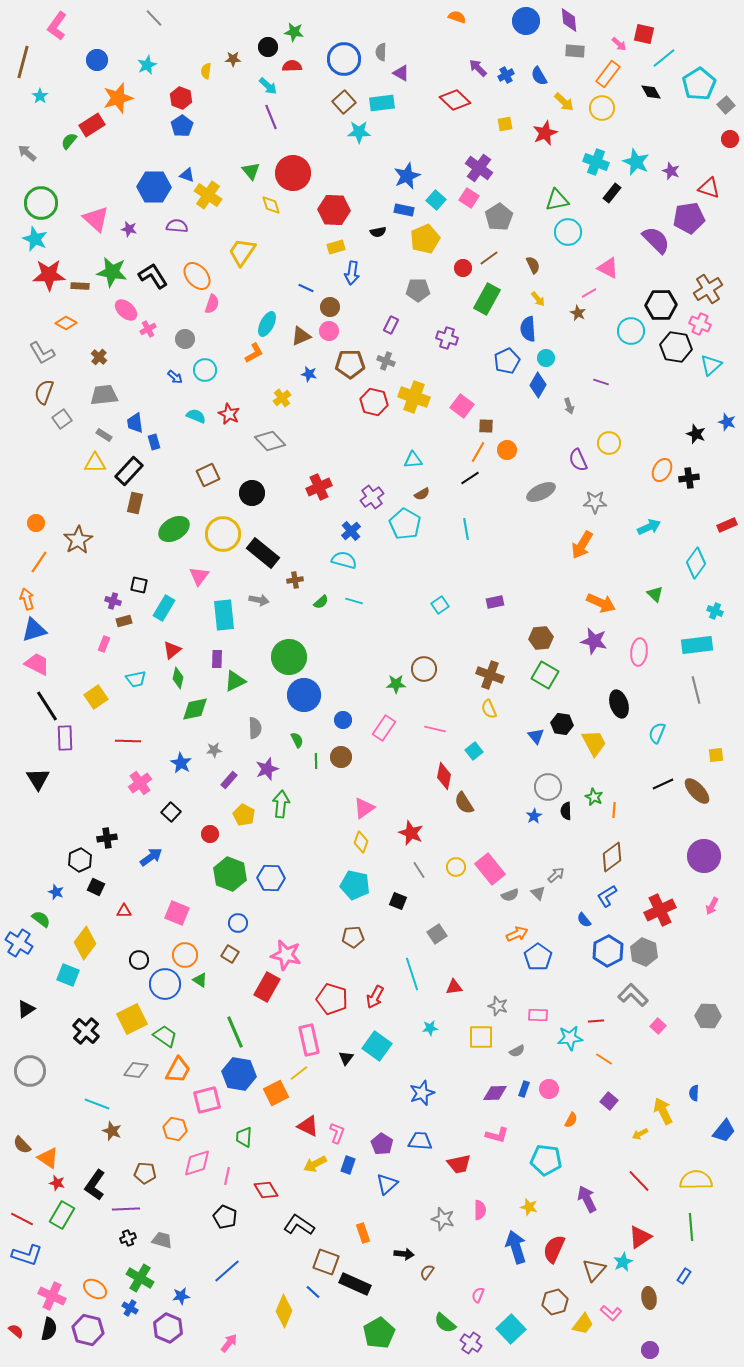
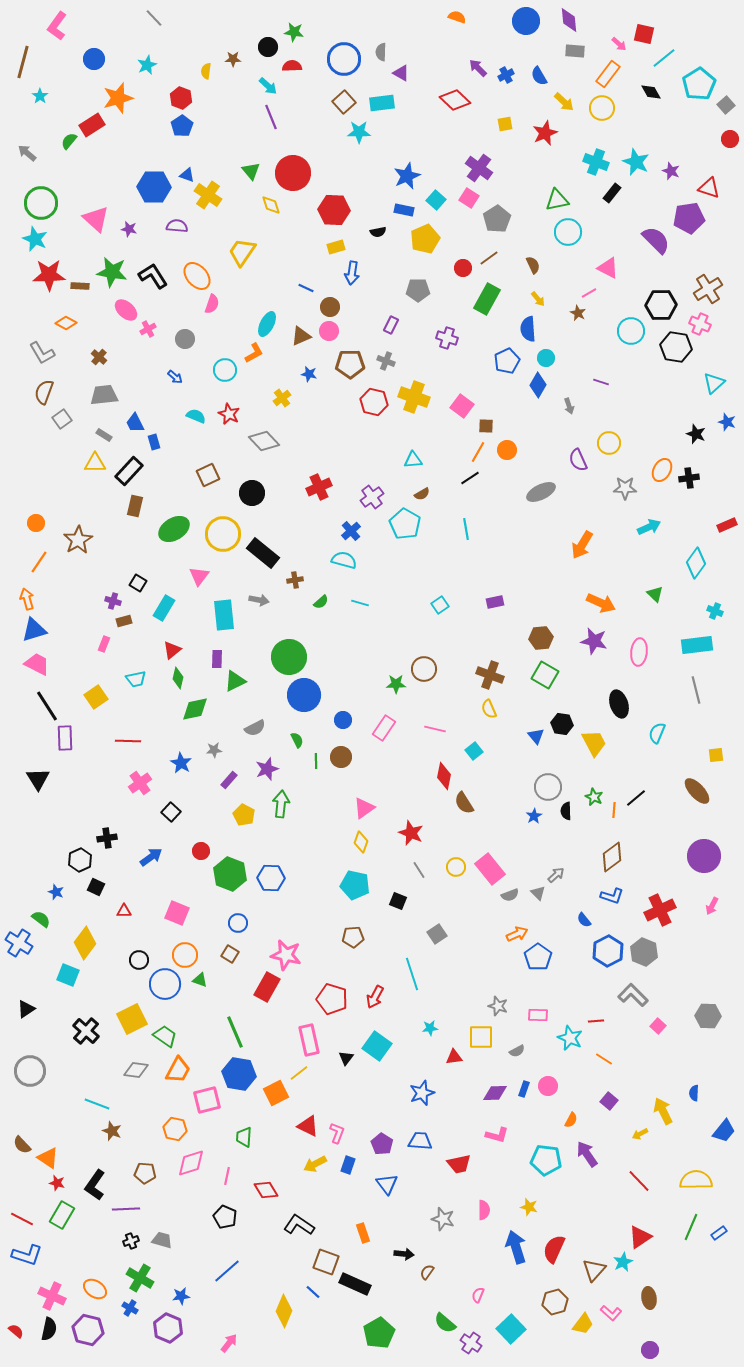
blue circle at (97, 60): moved 3 px left, 1 px up
gray pentagon at (499, 217): moved 2 px left, 2 px down
cyan triangle at (711, 365): moved 3 px right, 18 px down
cyan circle at (205, 370): moved 20 px right
blue trapezoid at (135, 423): rotated 20 degrees counterclockwise
gray diamond at (270, 441): moved 6 px left
gray star at (595, 502): moved 30 px right, 14 px up
brown rectangle at (135, 503): moved 3 px down
black square at (139, 585): moved 1 px left, 2 px up; rotated 18 degrees clockwise
cyan line at (354, 601): moved 6 px right, 2 px down
gray semicircle at (255, 728): rotated 65 degrees clockwise
black line at (663, 784): moved 27 px left, 14 px down; rotated 15 degrees counterclockwise
red circle at (210, 834): moved 9 px left, 17 px down
blue L-shape at (607, 896): moved 5 px right; rotated 130 degrees counterclockwise
green triangle at (200, 980): rotated 14 degrees counterclockwise
red triangle at (454, 987): moved 70 px down
cyan star at (570, 1038): rotated 30 degrees clockwise
pink circle at (549, 1089): moved 1 px left, 3 px up
pink diamond at (197, 1163): moved 6 px left
blue triangle at (387, 1184): rotated 25 degrees counterclockwise
purple arrow at (587, 1199): moved 45 px up; rotated 8 degrees counterclockwise
pink semicircle at (480, 1210): moved 4 px right
green line at (691, 1227): rotated 28 degrees clockwise
black cross at (128, 1238): moved 3 px right, 3 px down
blue rectangle at (684, 1276): moved 35 px right, 43 px up; rotated 21 degrees clockwise
